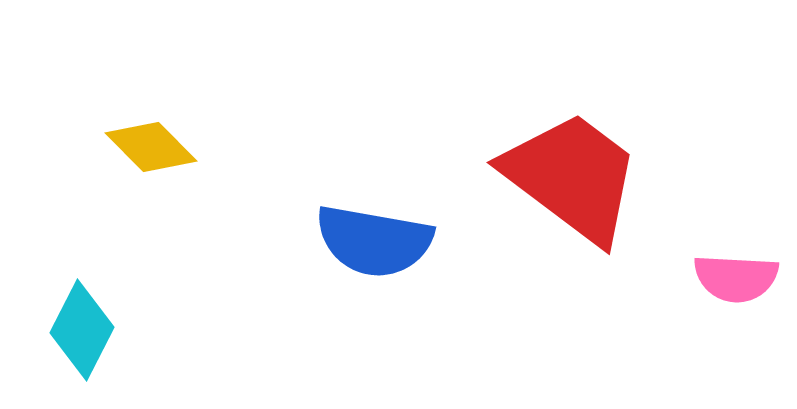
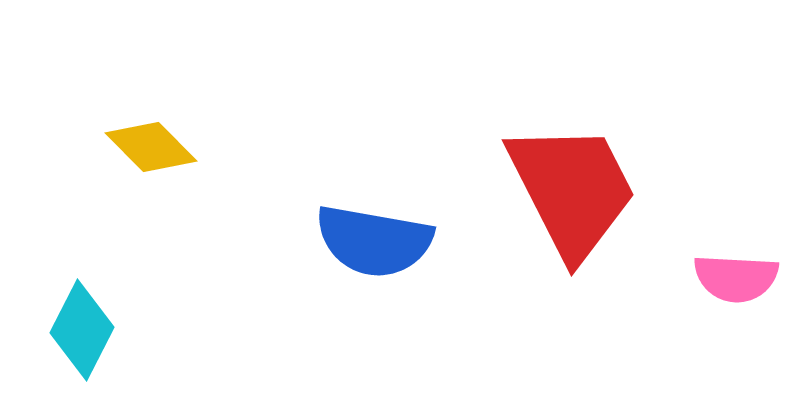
red trapezoid: moved 13 px down; rotated 26 degrees clockwise
